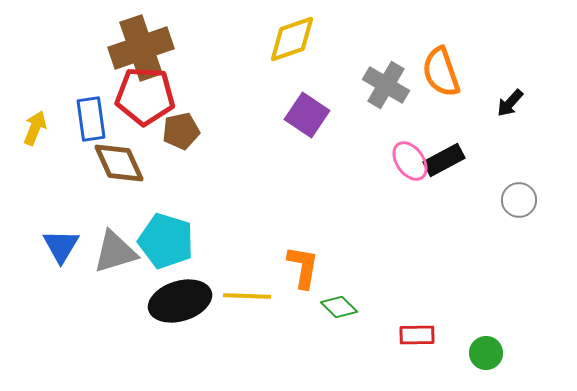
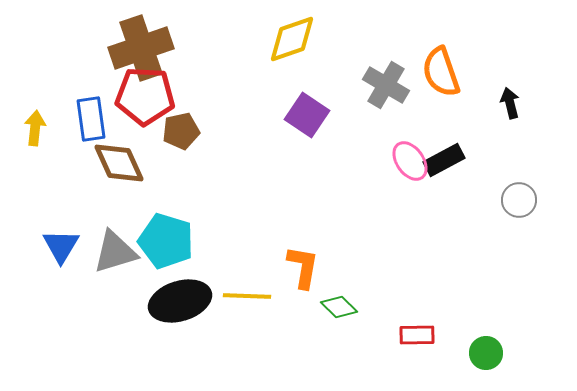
black arrow: rotated 124 degrees clockwise
yellow arrow: rotated 16 degrees counterclockwise
